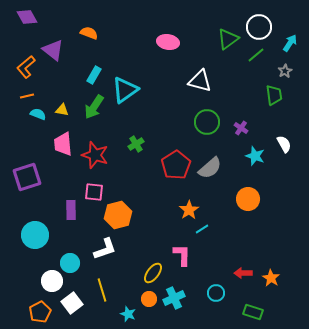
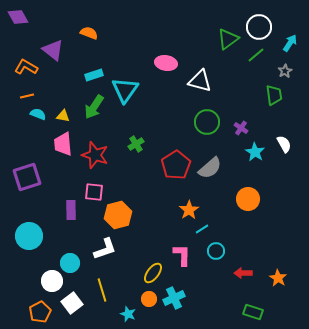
purple diamond at (27, 17): moved 9 px left
pink ellipse at (168, 42): moved 2 px left, 21 px down
orange L-shape at (26, 67): rotated 70 degrees clockwise
cyan rectangle at (94, 75): rotated 42 degrees clockwise
cyan triangle at (125, 90): rotated 20 degrees counterclockwise
yellow triangle at (62, 110): moved 1 px right, 6 px down
cyan star at (255, 156): moved 4 px up; rotated 12 degrees clockwise
cyan circle at (35, 235): moved 6 px left, 1 px down
orange star at (271, 278): moved 7 px right
cyan circle at (216, 293): moved 42 px up
